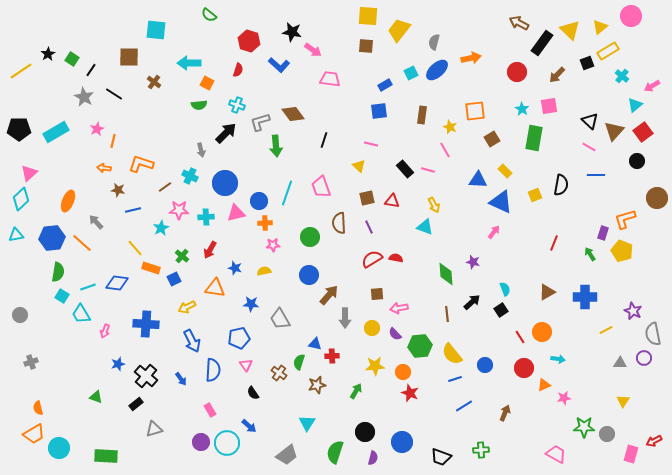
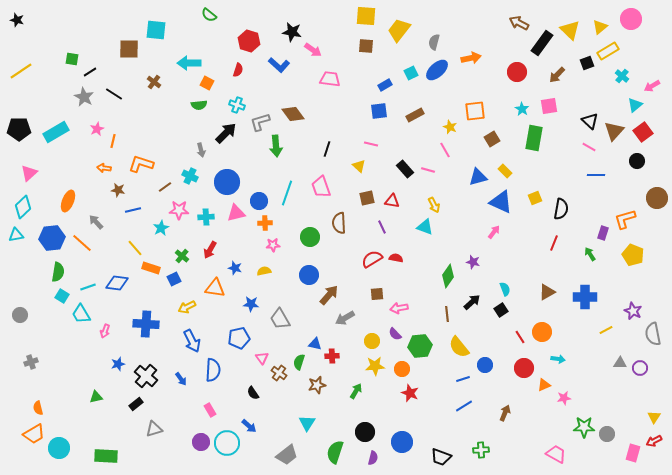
yellow square at (368, 16): moved 2 px left
pink circle at (631, 16): moved 3 px down
black star at (48, 54): moved 31 px left, 34 px up; rotated 24 degrees counterclockwise
brown square at (129, 57): moved 8 px up
green square at (72, 59): rotated 24 degrees counterclockwise
black line at (91, 70): moved 1 px left, 2 px down; rotated 24 degrees clockwise
brown rectangle at (422, 115): moved 7 px left; rotated 54 degrees clockwise
black line at (324, 140): moved 3 px right, 9 px down
blue triangle at (478, 180): moved 3 px up; rotated 18 degrees counterclockwise
blue circle at (225, 183): moved 2 px right, 1 px up
black semicircle at (561, 185): moved 24 px down
yellow square at (535, 195): moved 3 px down
cyan diamond at (21, 199): moved 2 px right, 8 px down
purple line at (369, 227): moved 13 px right
yellow pentagon at (622, 251): moved 11 px right, 4 px down
green diamond at (446, 274): moved 2 px right, 2 px down; rotated 40 degrees clockwise
gray arrow at (345, 318): rotated 60 degrees clockwise
yellow circle at (372, 328): moved 13 px down
yellow semicircle at (452, 354): moved 7 px right, 7 px up
purple circle at (644, 358): moved 4 px left, 10 px down
pink triangle at (246, 365): moved 16 px right, 7 px up
orange circle at (403, 372): moved 1 px left, 3 px up
blue line at (455, 379): moved 8 px right
green triangle at (96, 397): rotated 32 degrees counterclockwise
yellow triangle at (623, 401): moved 31 px right, 16 px down
pink rectangle at (631, 454): moved 2 px right, 1 px up
